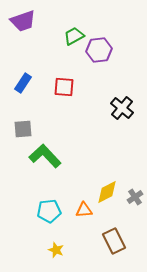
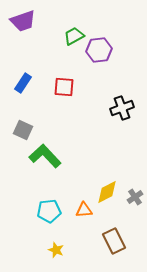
black cross: rotated 30 degrees clockwise
gray square: moved 1 px down; rotated 30 degrees clockwise
